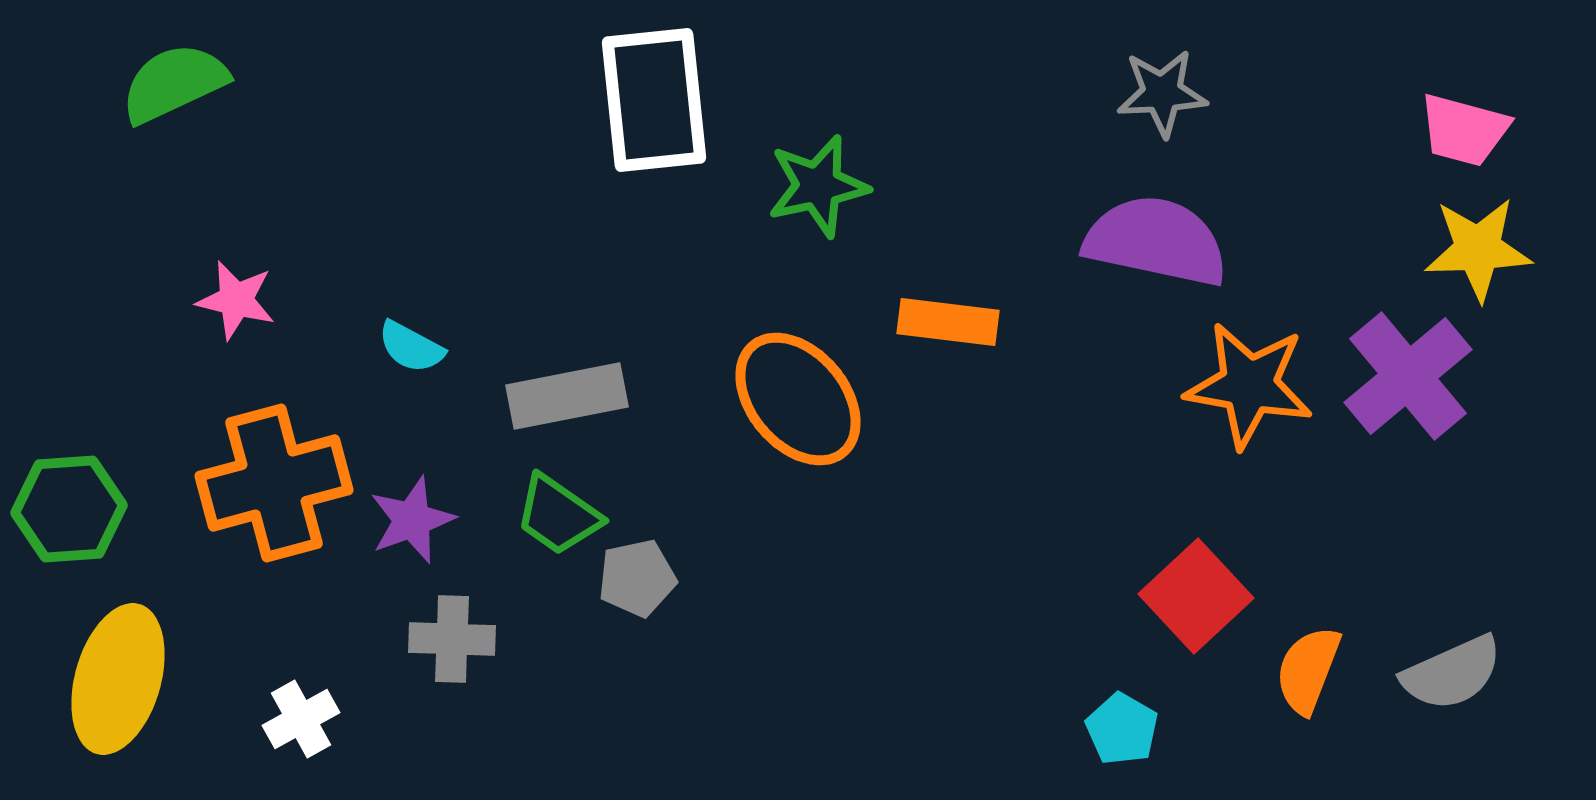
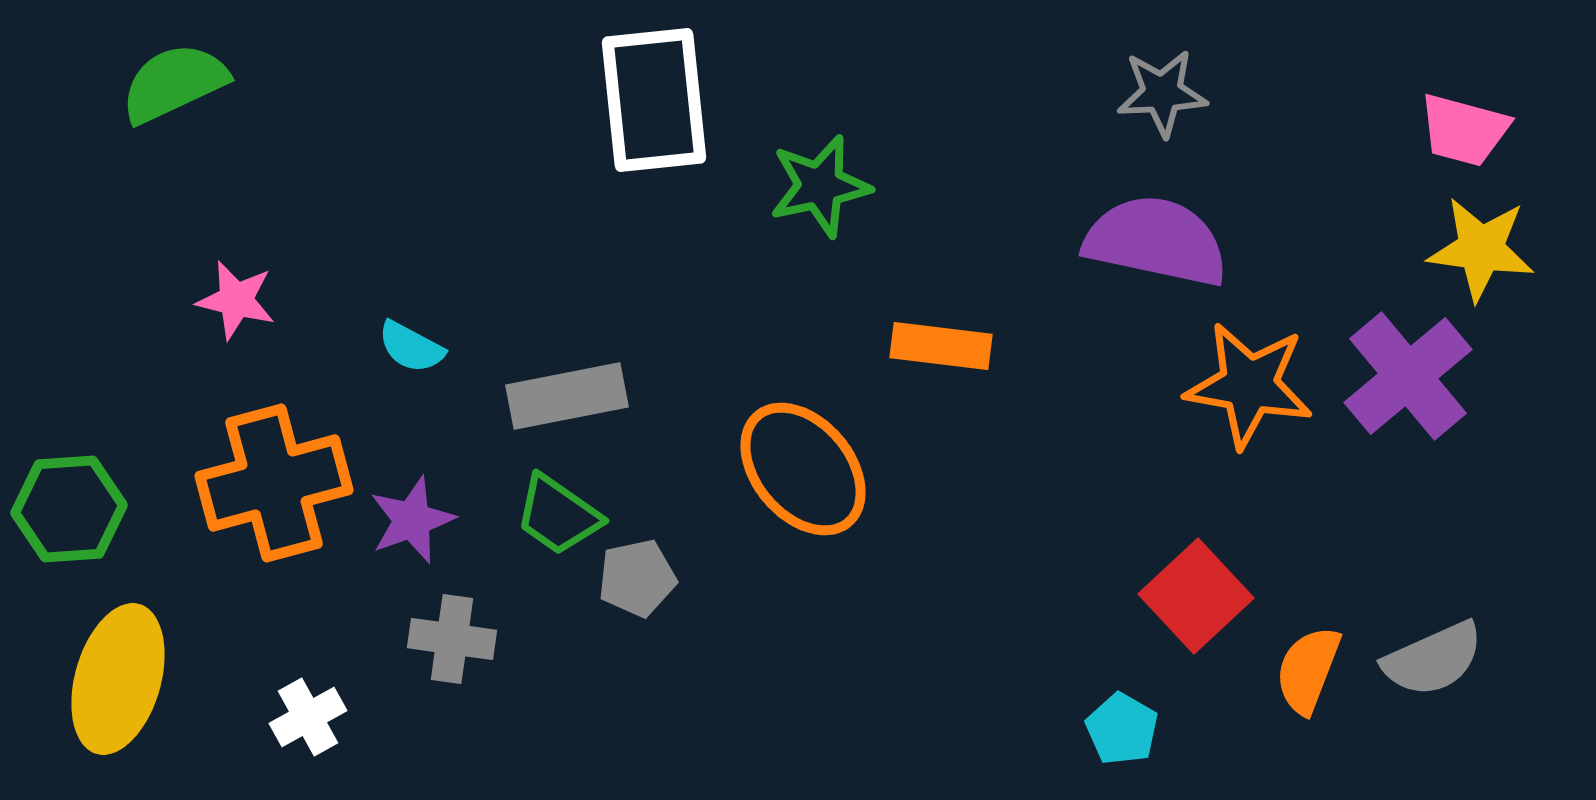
green star: moved 2 px right
yellow star: moved 3 px right; rotated 10 degrees clockwise
orange rectangle: moved 7 px left, 24 px down
orange ellipse: moved 5 px right, 70 px down
gray cross: rotated 6 degrees clockwise
gray semicircle: moved 19 px left, 14 px up
white cross: moved 7 px right, 2 px up
